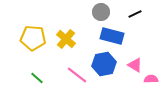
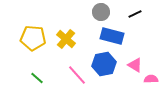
pink line: rotated 10 degrees clockwise
